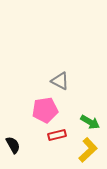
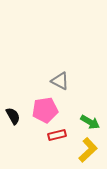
black semicircle: moved 29 px up
